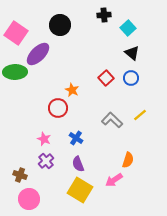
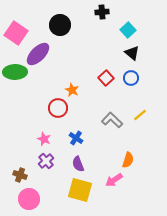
black cross: moved 2 px left, 3 px up
cyan square: moved 2 px down
yellow square: rotated 15 degrees counterclockwise
